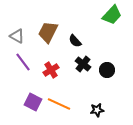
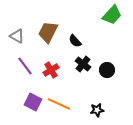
purple line: moved 2 px right, 4 px down
